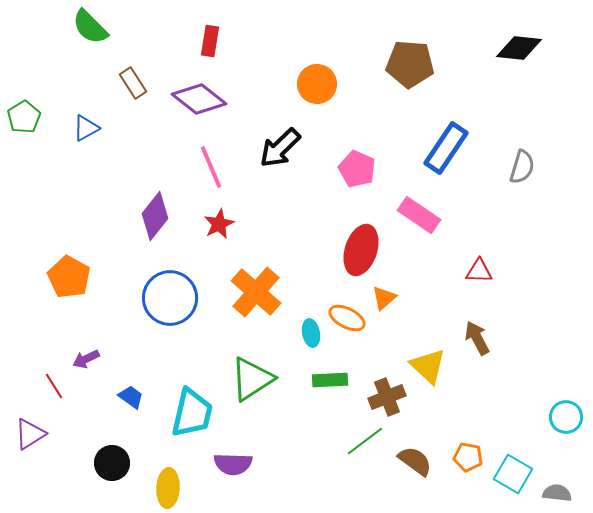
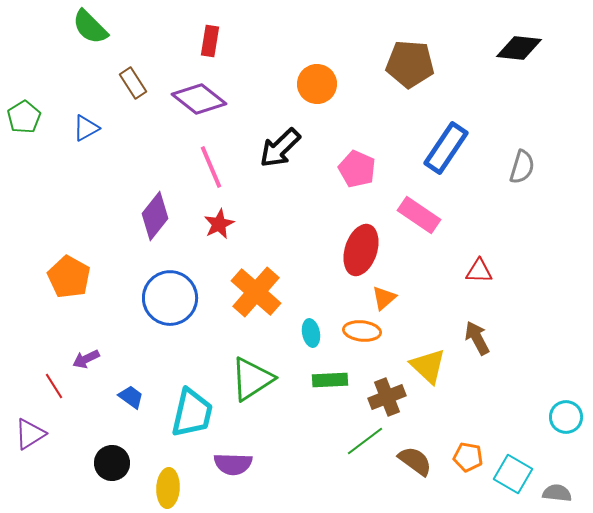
orange ellipse at (347, 318): moved 15 px right, 13 px down; rotated 21 degrees counterclockwise
